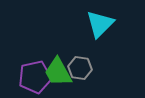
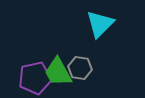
purple pentagon: moved 1 px down
